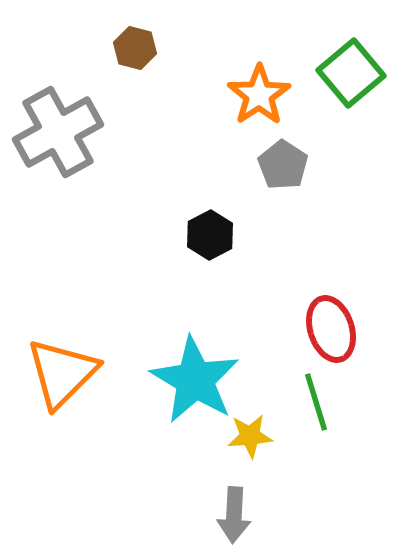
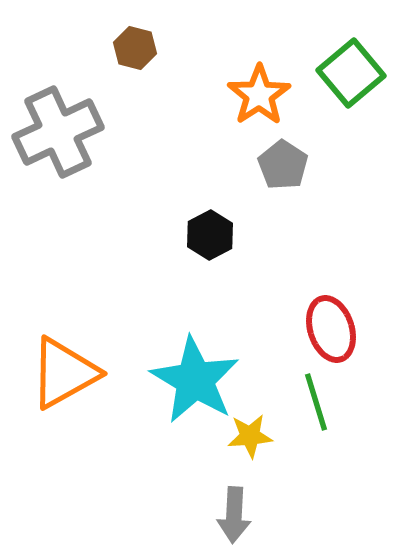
gray cross: rotated 4 degrees clockwise
orange triangle: moved 2 px right; rotated 16 degrees clockwise
